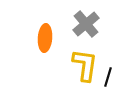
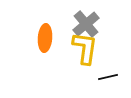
yellow L-shape: moved 17 px up
black line: rotated 60 degrees clockwise
